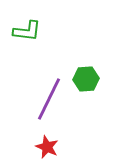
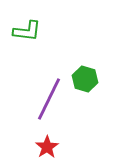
green hexagon: moved 1 px left; rotated 20 degrees clockwise
red star: rotated 15 degrees clockwise
